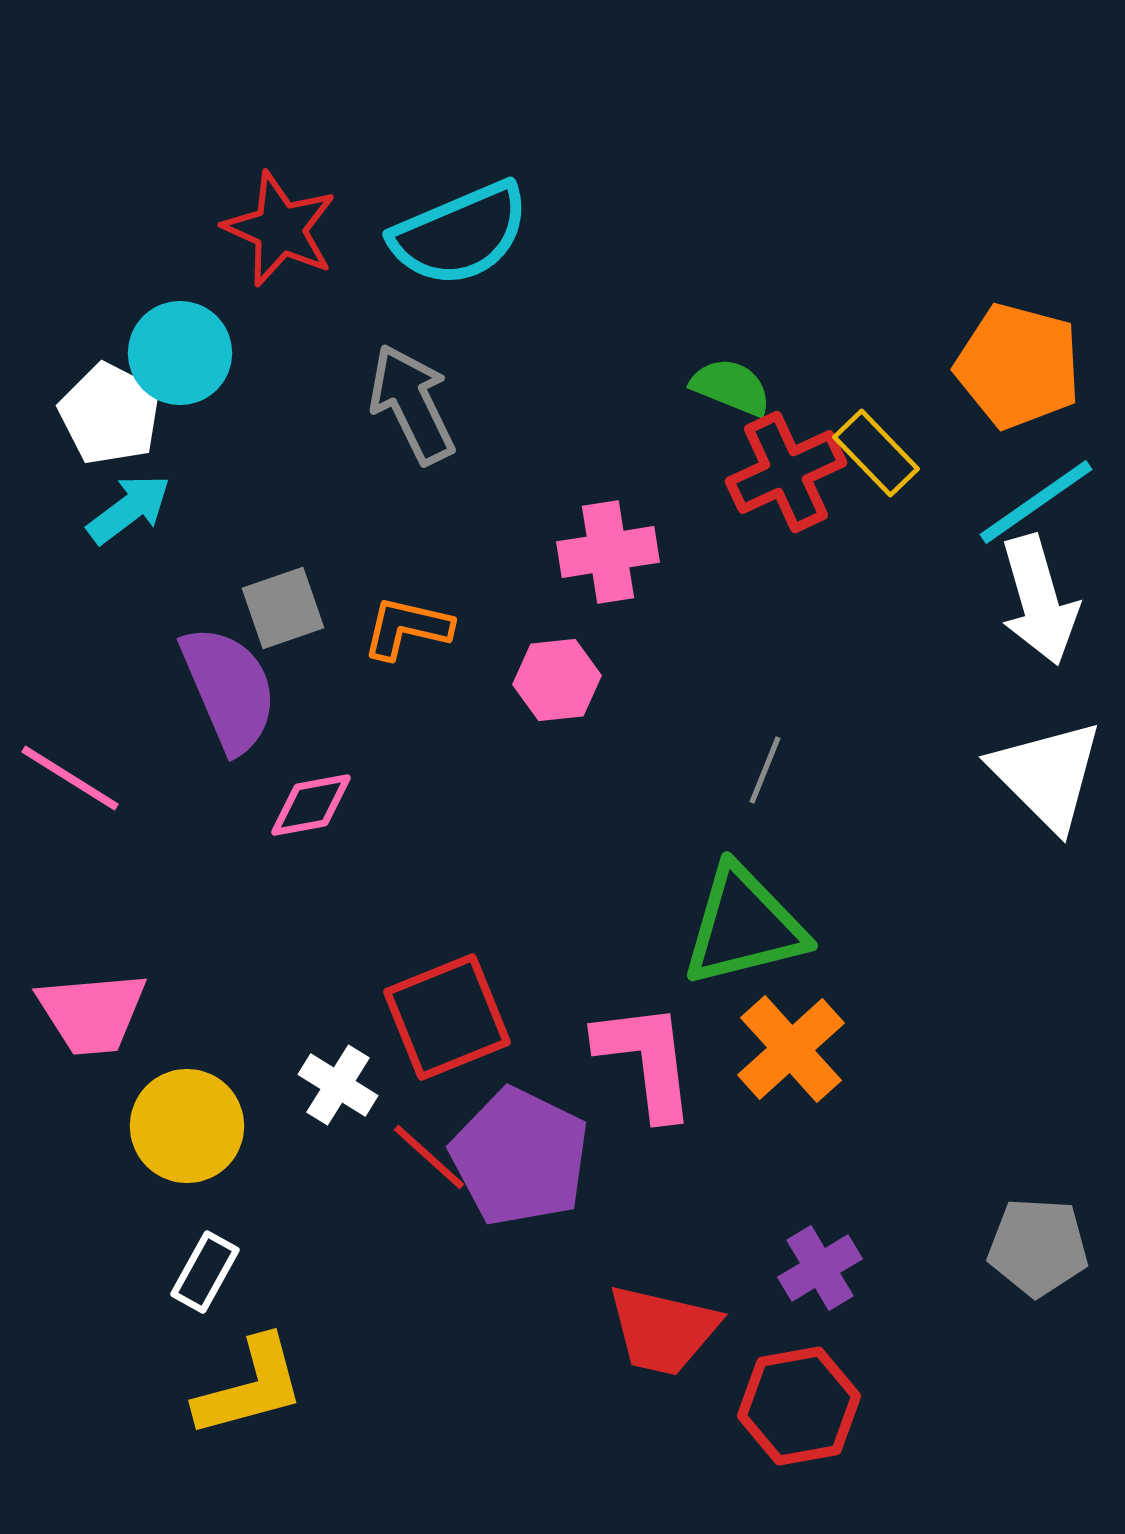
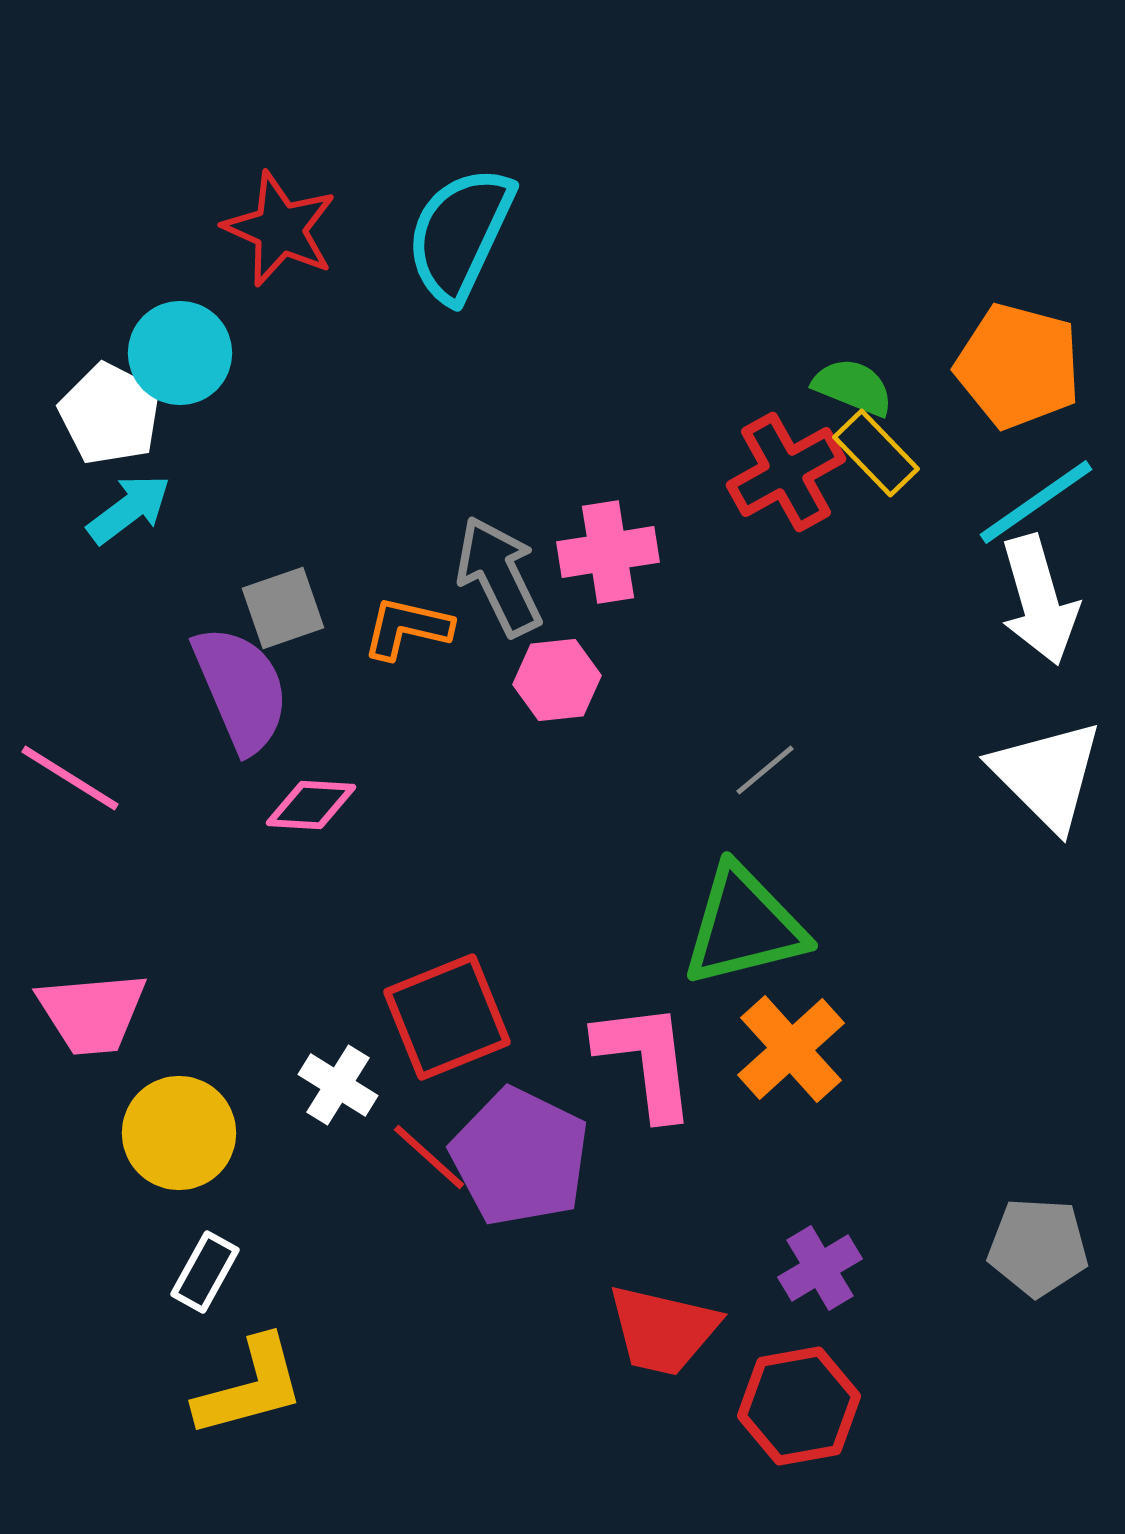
cyan semicircle: rotated 138 degrees clockwise
green semicircle: moved 122 px right
gray arrow: moved 87 px right, 172 px down
red cross: rotated 4 degrees counterclockwise
purple semicircle: moved 12 px right
gray line: rotated 28 degrees clockwise
pink diamond: rotated 14 degrees clockwise
yellow circle: moved 8 px left, 7 px down
